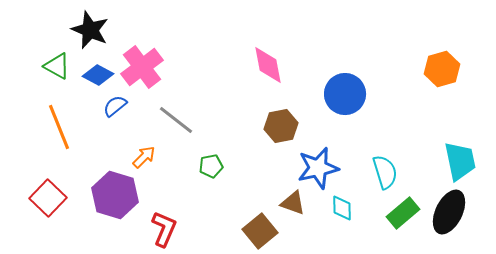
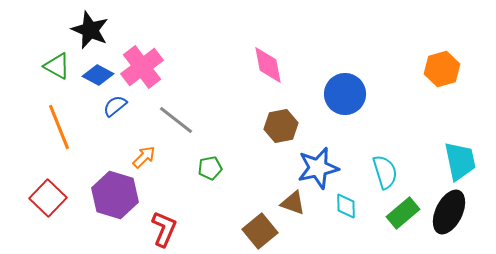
green pentagon: moved 1 px left, 2 px down
cyan diamond: moved 4 px right, 2 px up
